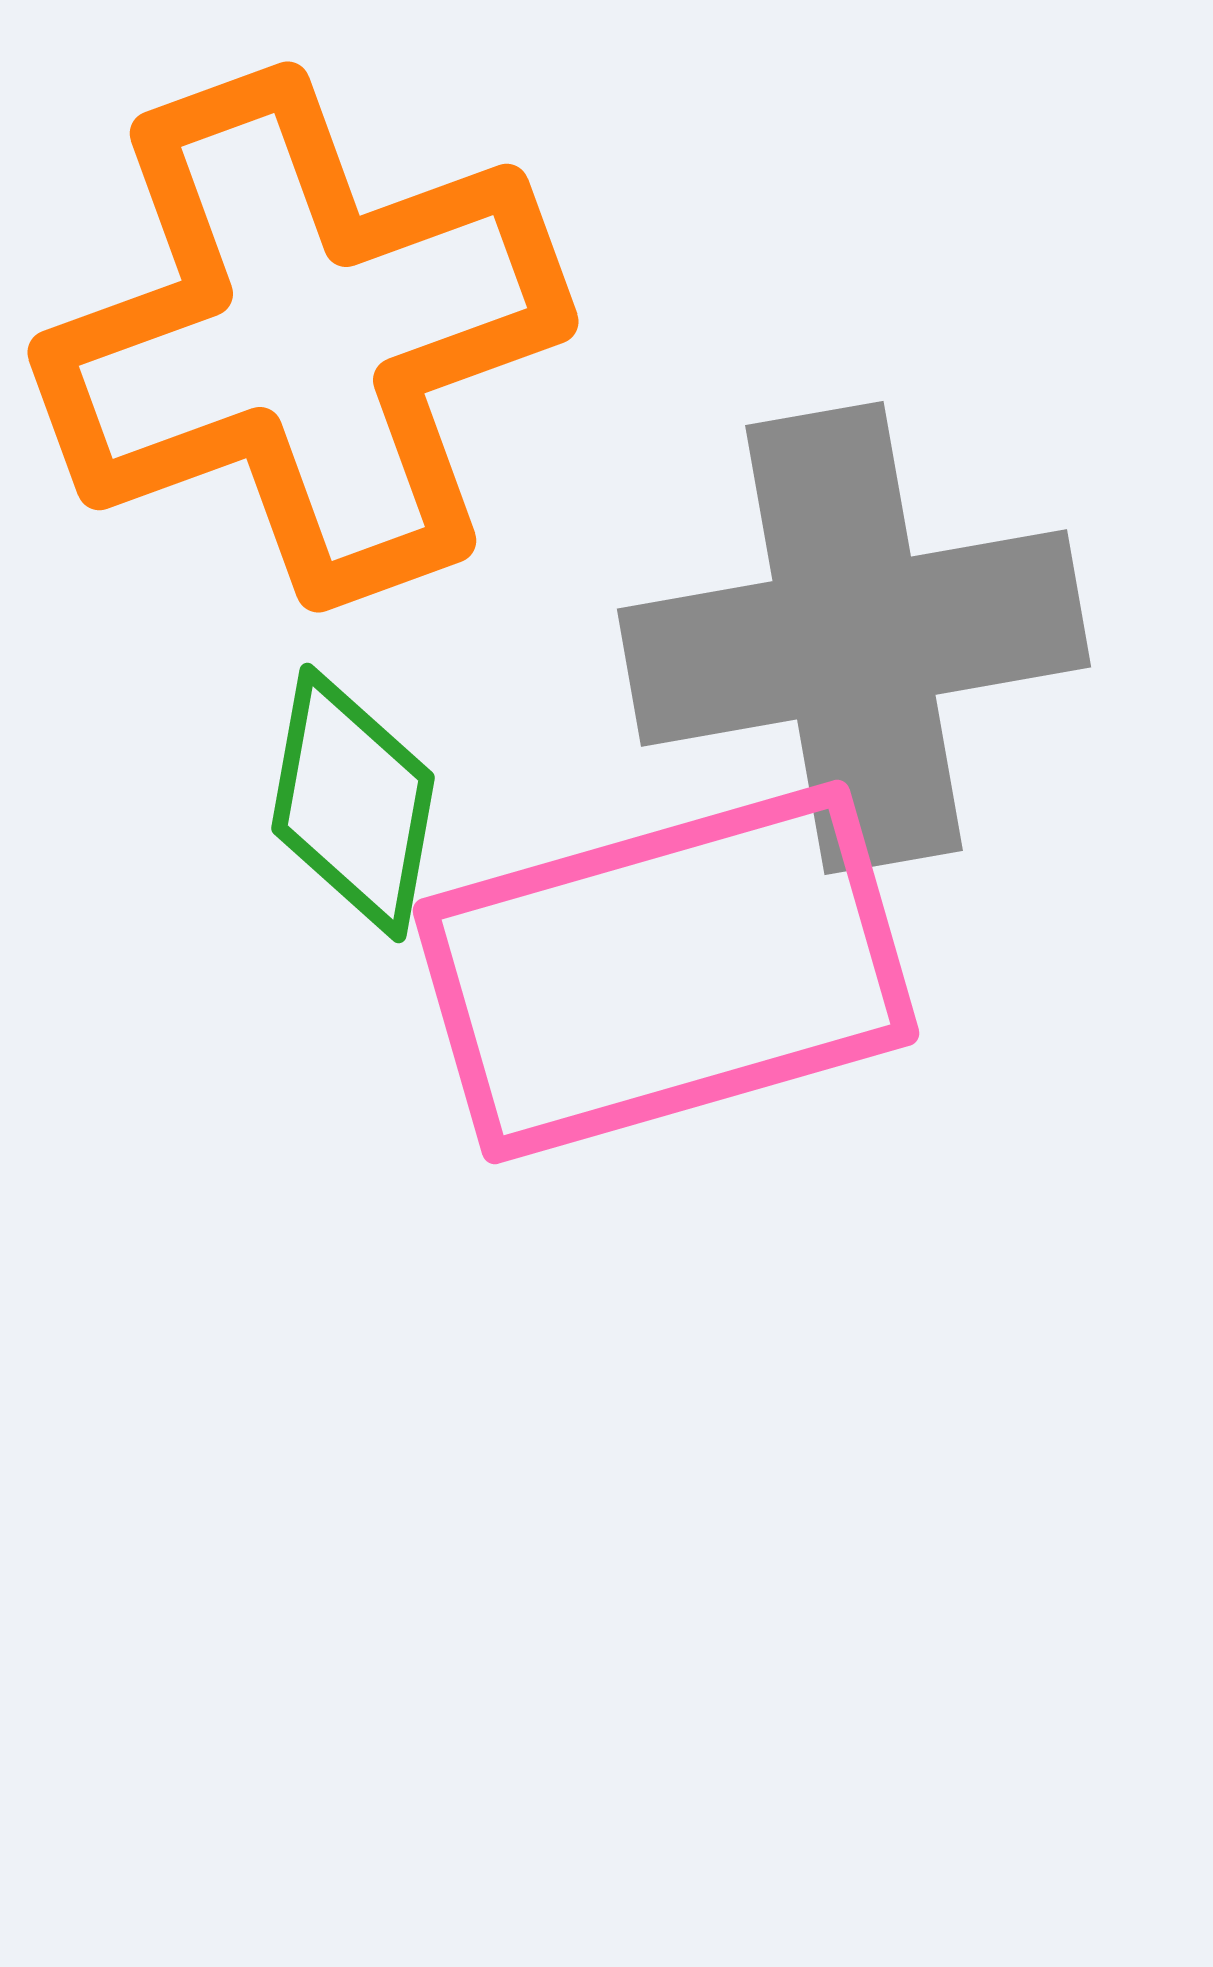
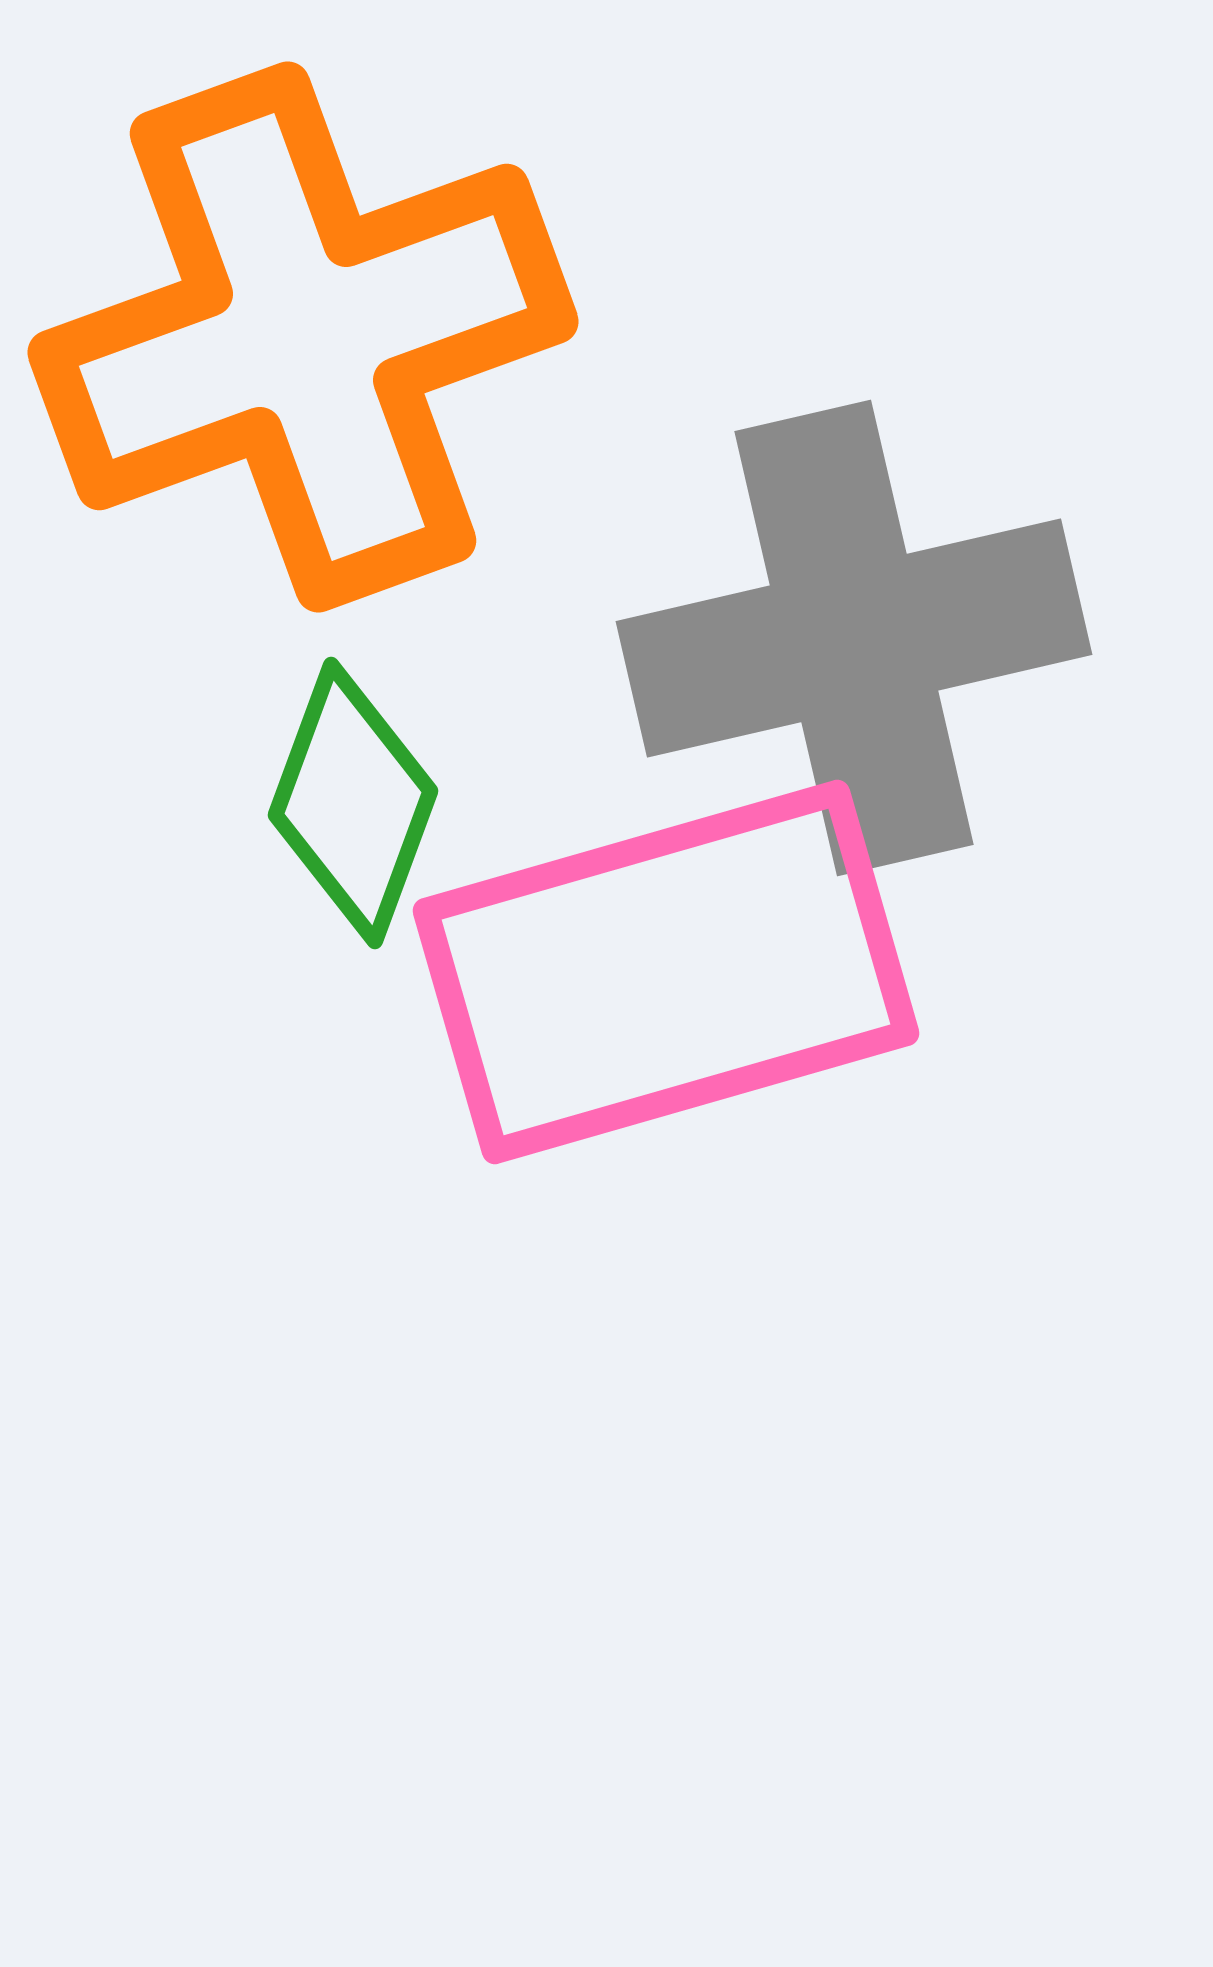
gray cross: rotated 3 degrees counterclockwise
green diamond: rotated 10 degrees clockwise
